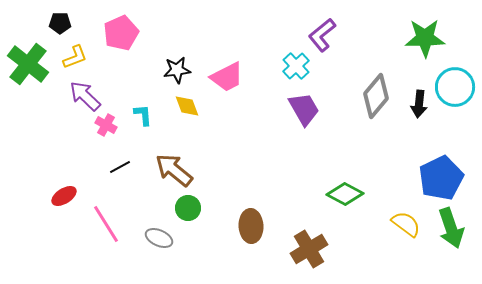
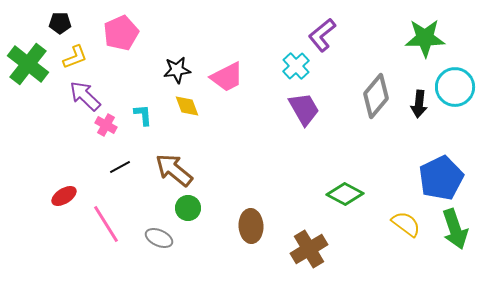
green arrow: moved 4 px right, 1 px down
